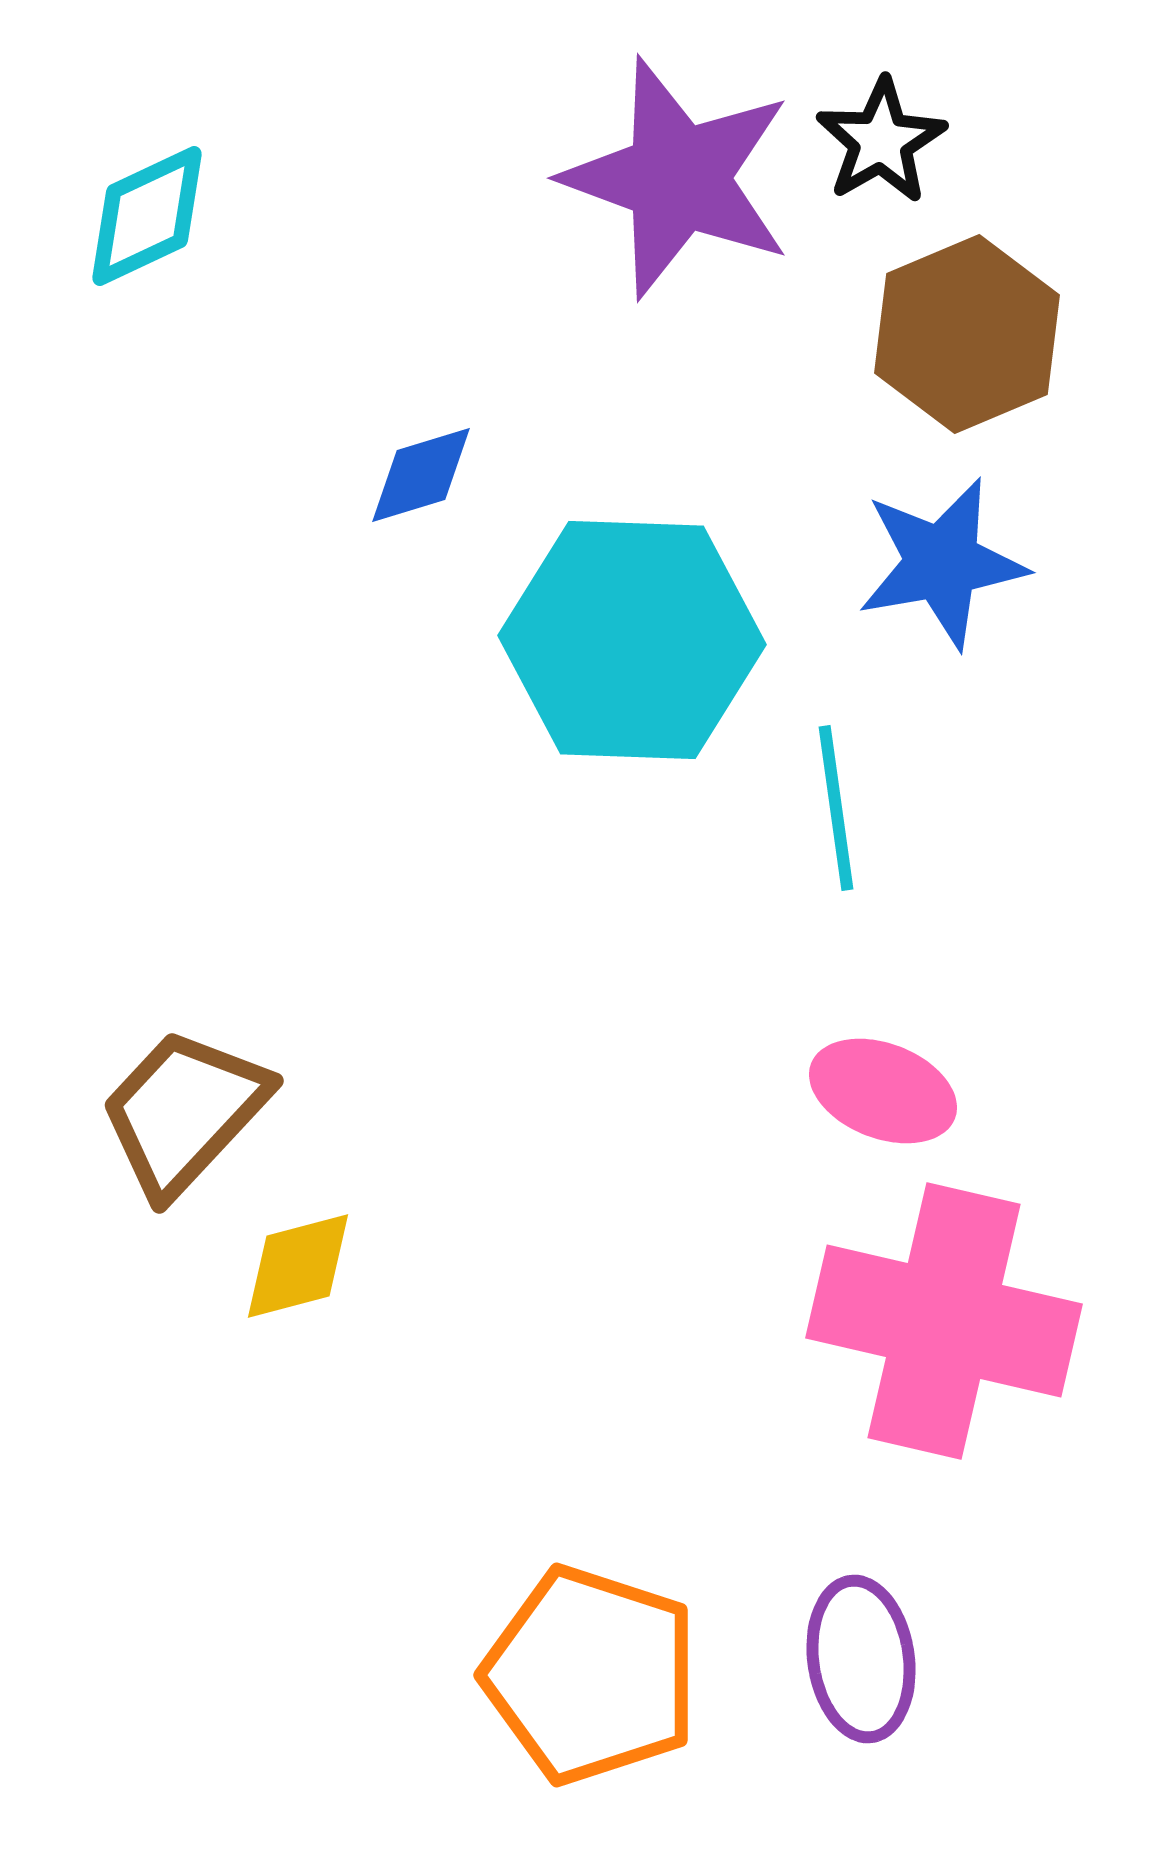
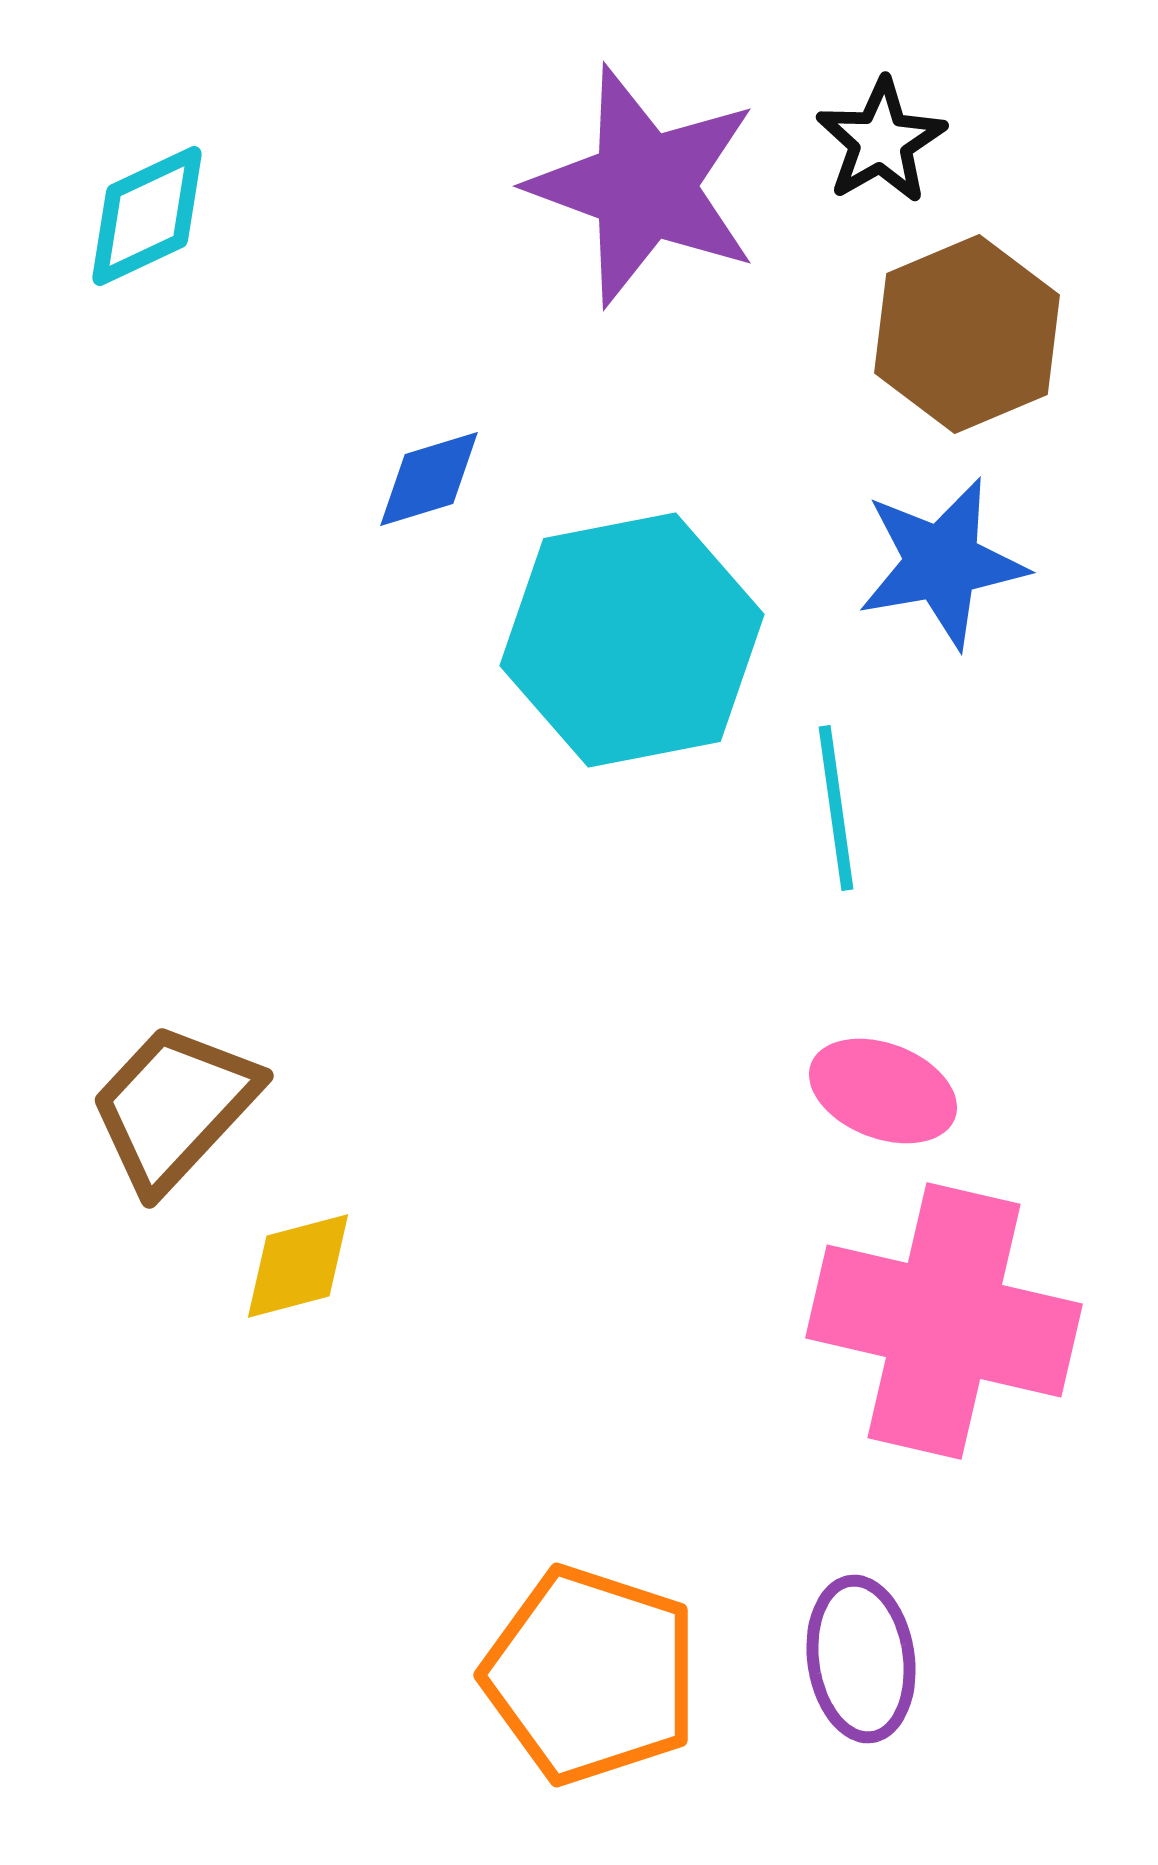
purple star: moved 34 px left, 8 px down
blue diamond: moved 8 px right, 4 px down
cyan hexagon: rotated 13 degrees counterclockwise
brown trapezoid: moved 10 px left, 5 px up
